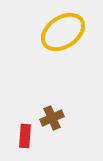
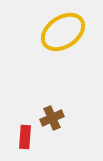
red rectangle: moved 1 px down
